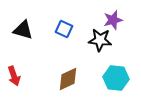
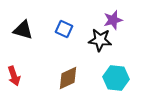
brown diamond: moved 1 px up
